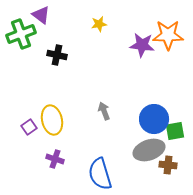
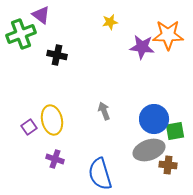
yellow star: moved 11 px right, 2 px up
purple star: moved 2 px down
